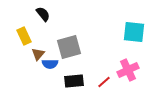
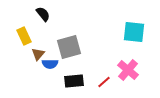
pink cross: rotated 25 degrees counterclockwise
